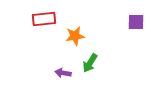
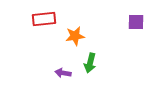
green arrow: rotated 18 degrees counterclockwise
